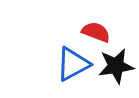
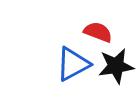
red semicircle: moved 2 px right
